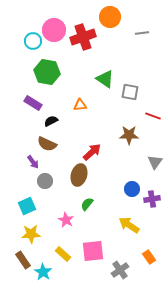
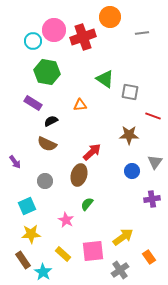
purple arrow: moved 18 px left
blue circle: moved 18 px up
yellow arrow: moved 6 px left, 12 px down; rotated 110 degrees clockwise
